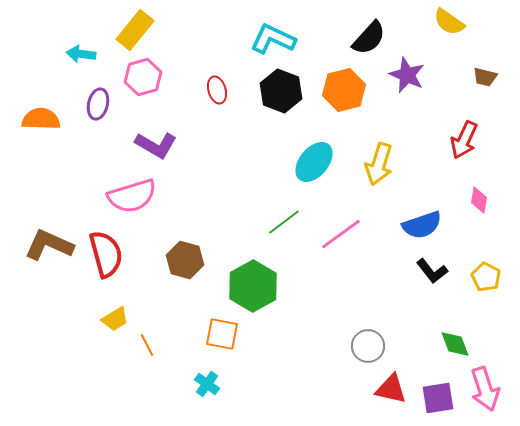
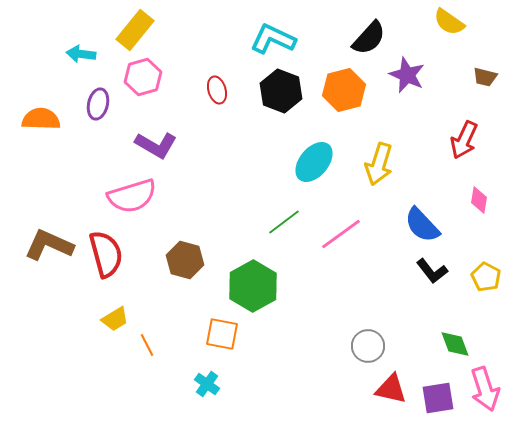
blue semicircle: rotated 66 degrees clockwise
